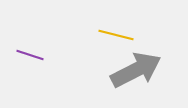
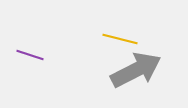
yellow line: moved 4 px right, 4 px down
